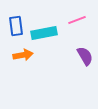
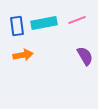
blue rectangle: moved 1 px right
cyan rectangle: moved 10 px up
